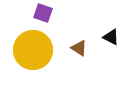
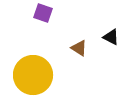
yellow circle: moved 25 px down
